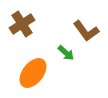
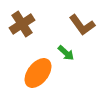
brown L-shape: moved 4 px left, 6 px up
orange ellipse: moved 5 px right
